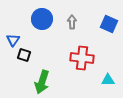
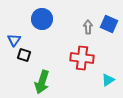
gray arrow: moved 16 px right, 5 px down
blue triangle: moved 1 px right
cyan triangle: rotated 32 degrees counterclockwise
